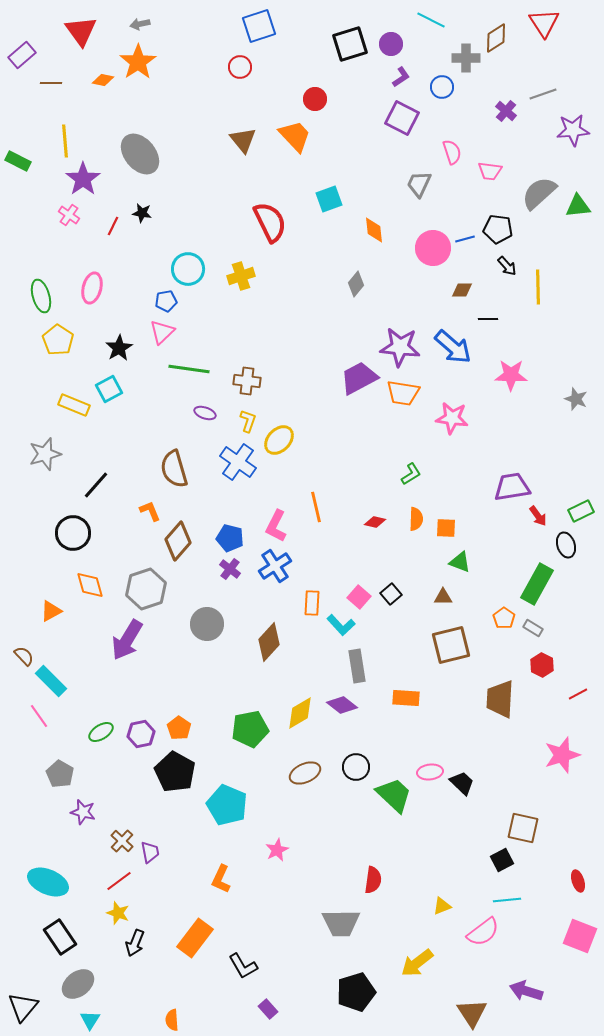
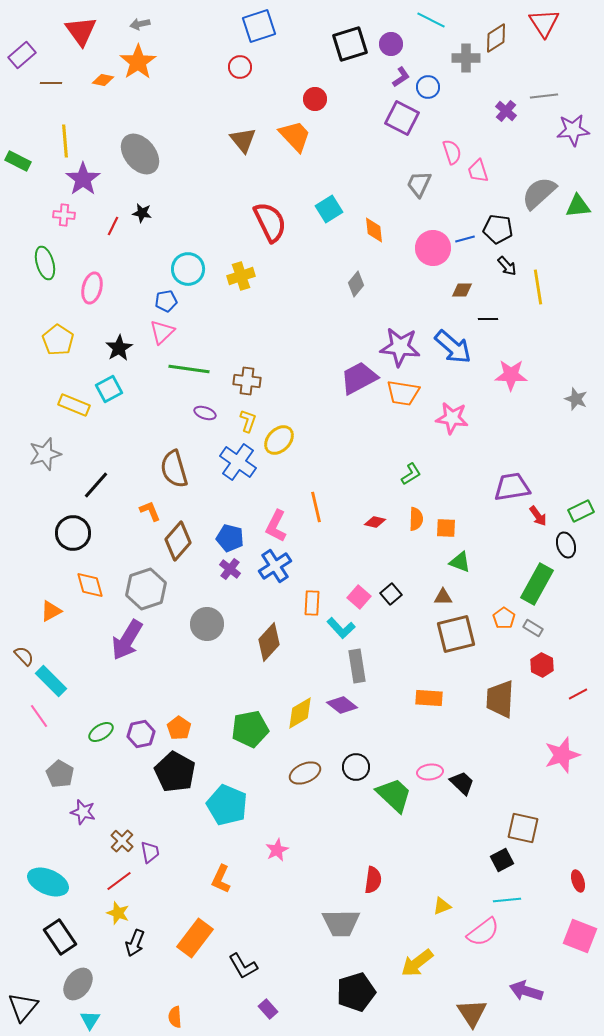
blue circle at (442, 87): moved 14 px left
gray line at (543, 94): moved 1 px right, 2 px down; rotated 12 degrees clockwise
pink trapezoid at (490, 171): moved 12 px left; rotated 65 degrees clockwise
cyan square at (329, 199): moved 10 px down; rotated 12 degrees counterclockwise
pink cross at (69, 215): moved 5 px left; rotated 30 degrees counterclockwise
yellow line at (538, 287): rotated 8 degrees counterclockwise
green ellipse at (41, 296): moved 4 px right, 33 px up
cyan L-shape at (341, 625): moved 3 px down
brown square at (451, 645): moved 5 px right, 11 px up
orange rectangle at (406, 698): moved 23 px right
gray ellipse at (78, 984): rotated 16 degrees counterclockwise
orange semicircle at (172, 1020): moved 3 px right, 3 px up
